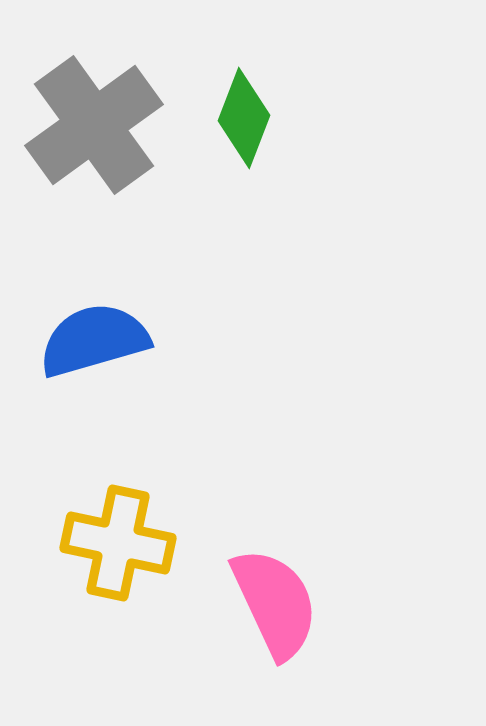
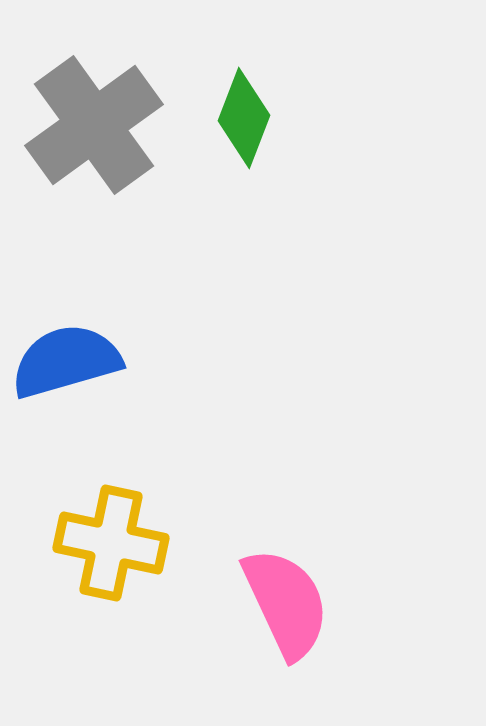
blue semicircle: moved 28 px left, 21 px down
yellow cross: moved 7 px left
pink semicircle: moved 11 px right
